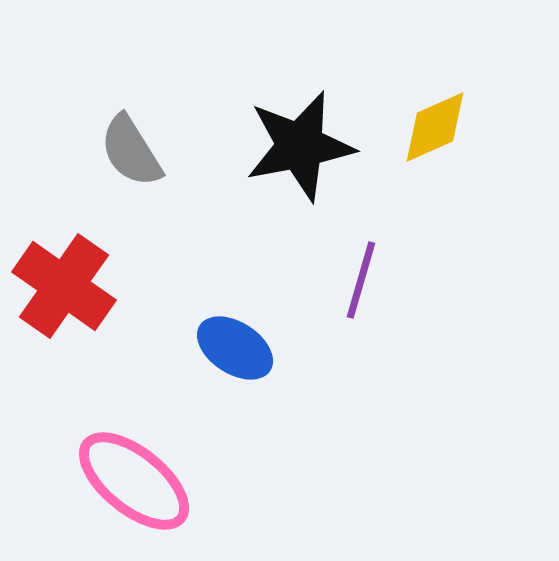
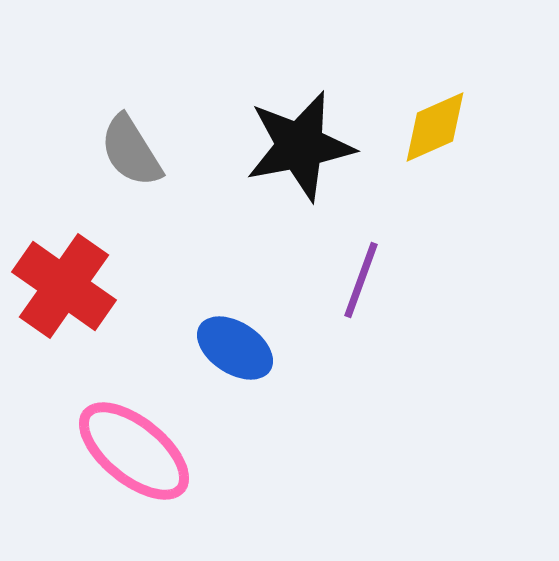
purple line: rotated 4 degrees clockwise
pink ellipse: moved 30 px up
